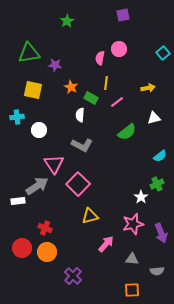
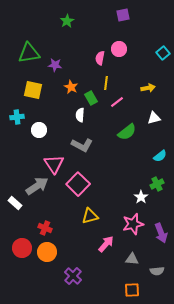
green rectangle: rotated 32 degrees clockwise
white rectangle: moved 3 px left, 2 px down; rotated 48 degrees clockwise
